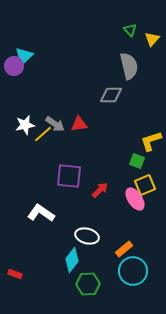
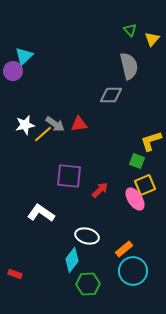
purple circle: moved 1 px left, 5 px down
